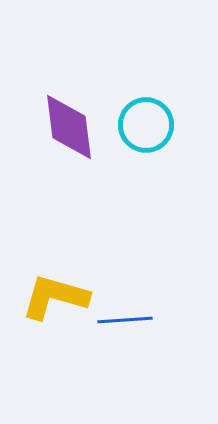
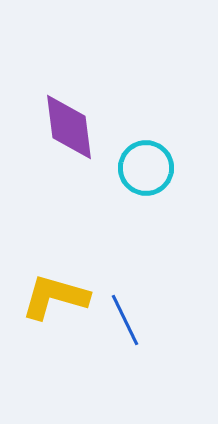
cyan circle: moved 43 px down
blue line: rotated 68 degrees clockwise
